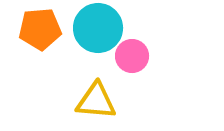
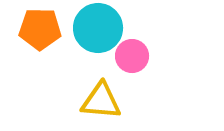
orange pentagon: rotated 6 degrees clockwise
yellow triangle: moved 5 px right
